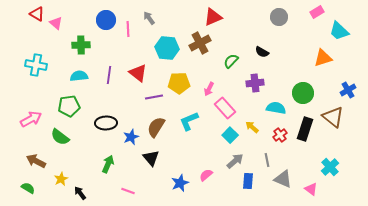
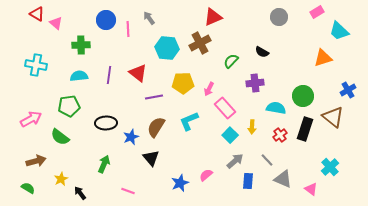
yellow pentagon at (179, 83): moved 4 px right
green circle at (303, 93): moved 3 px down
yellow arrow at (252, 127): rotated 128 degrees counterclockwise
gray line at (267, 160): rotated 32 degrees counterclockwise
brown arrow at (36, 161): rotated 138 degrees clockwise
green arrow at (108, 164): moved 4 px left
